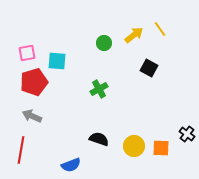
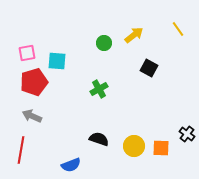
yellow line: moved 18 px right
